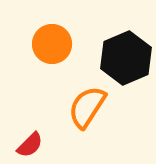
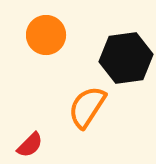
orange circle: moved 6 px left, 9 px up
black hexagon: rotated 15 degrees clockwise
